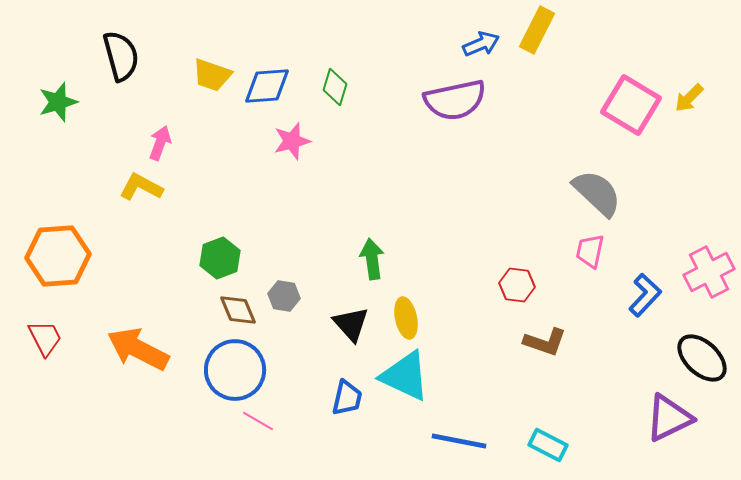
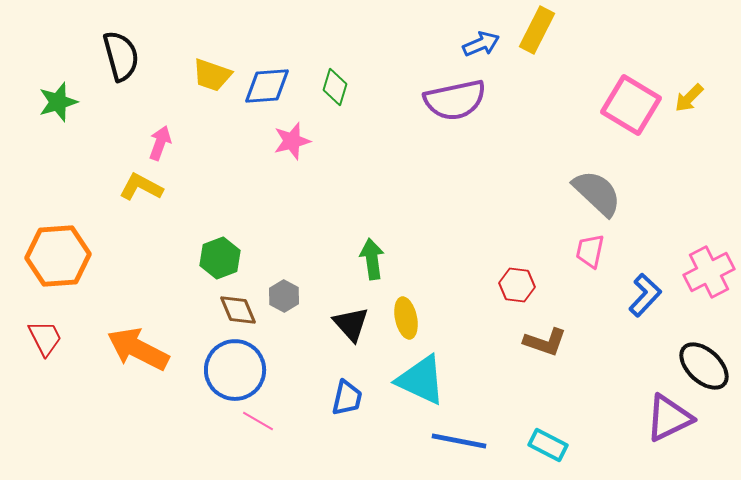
gray hexagon: rotated 20 degrees clockwise
black ellipse: moved 2 px right, 8 px down
cyan triangle: moved 16 px right, 4 px down
